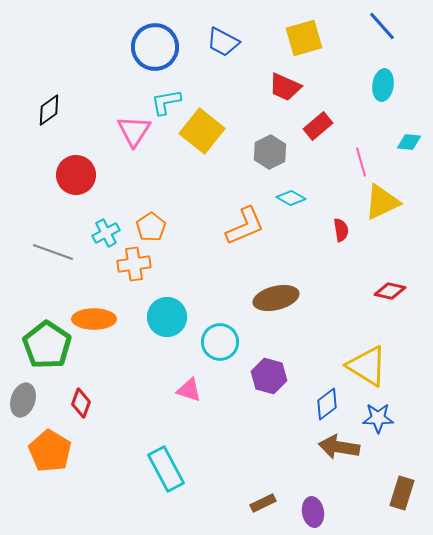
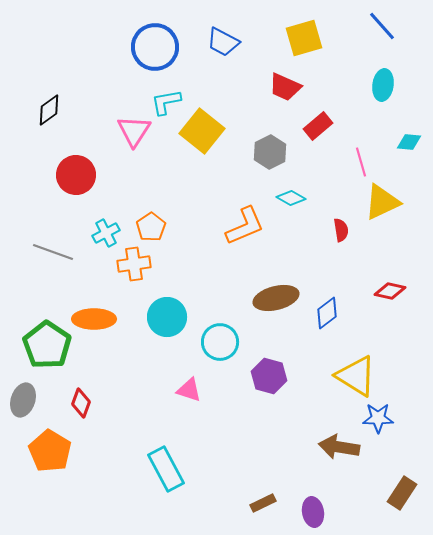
yellow triangle at (367, 366): moved 11 px left, 10 px down
blue diamond at (327, 404): moved 91 px up
brown rectangle at (402, 493): rotated 16 degrees clockwise
